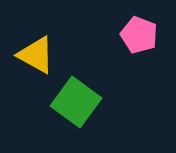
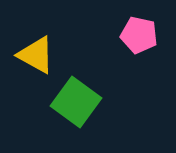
pink pentagon: rotated 9 degrees counterclockwise
